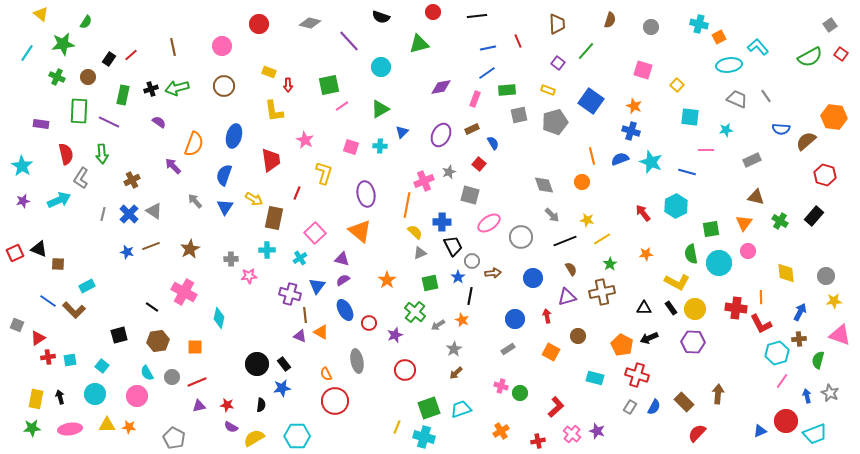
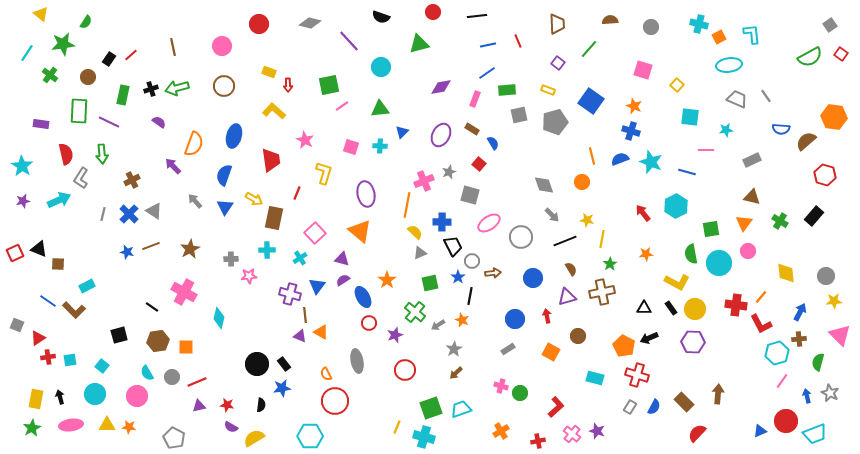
brown semicircle at (610, 20): rotated 112 degrees counterclockwise
cyan L-shape at (758, 47): moved 6 px left, 13 px up; rotated 35 degrees clockwise
blue line at (488, 48): moved 3 px up
green line at (586, 51): moved 3 px right, 2 px up
green cross at (57, 77): moved 7 px left, 2 px up; rotated 14 degrees clockwise
green triangle at (380, 109): rotated 24 degrees clockwise
yellow L-shape at (274, 111): rotated 140 degrees clockwise
brown rectangle at (472, 129): rotated 56 degrees clockwise
brown triangle at (756, 197): moved 4 px left
yellow line at (602, 239): rotated 48 degrees counterclockwise
orange line at (761, 297): rotated 40 degrees clockwise
red cross at (736, 308): moved 3 px up
blue ellipse at (345, 310): moved 18 px right, 13 px up
pink triangle at (840, 335): rotated 25 degrees clockwise
orange pentagon at (622, 345): moved 2 px right, 1 px down
orange square at (195, 347): moved 9 px left
green semicircle at (818, 360): moved 2 px down
green square at (429, 408): moved 2 px right
green star at (32, 428): rotated 24 degrees counterclockwise
pink ellipse at (70, 429): moved 1 px right, 4 px up
cyan hexagon at (297, 436): moved 13 px right
